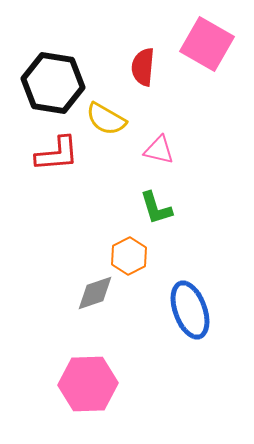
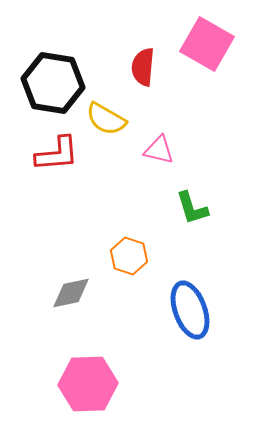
green L-shape: moved 36 px right
orange hexagon: rotated 15 degrees counterclockwise
gray diamond: moved 24 px left; rotated 6 degrees clockwise
